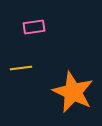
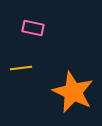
pink rectangle: moved 1 px left, 1 px down; rotated 20 degrees clockwise
